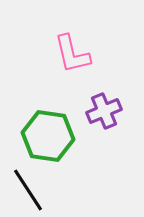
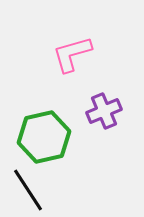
pink L-shape: rotated 87 degrees clockwise
green hexagon: moved 4 px left, 1 px down; rotated 21 degrees counterclockwise
